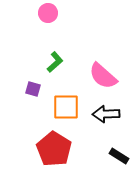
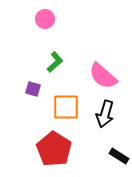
pink circle: moved 3 px left, 6 px down
black arrow: moved 1 px left; rotated 72 degrees counterclockwise
